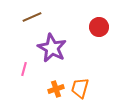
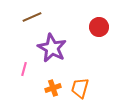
orange cross: moved 3 px left, 1 px up
